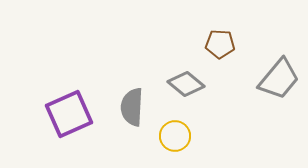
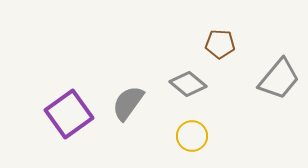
gray diamond: moved 2 px right
gray semicircle: moved 4 px left, 4 px up; rotated 33 degrees clockwise
purple square: rotated 12 degrees counterclockwise
yellow circle: moved 17 px right
